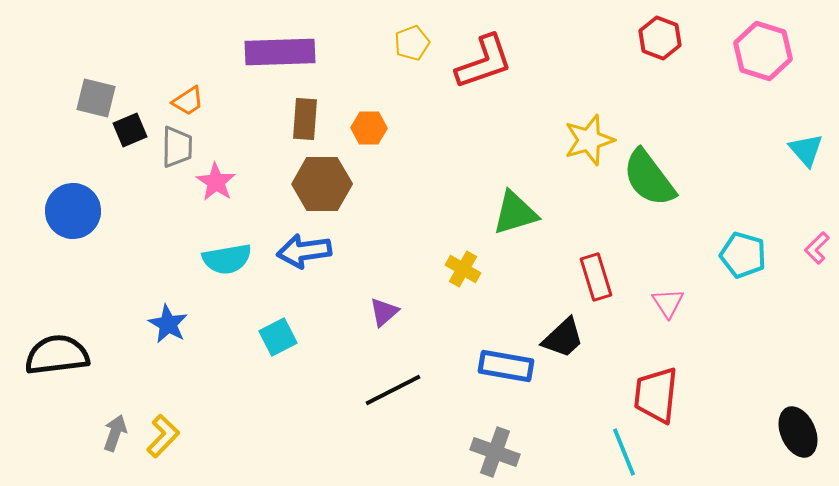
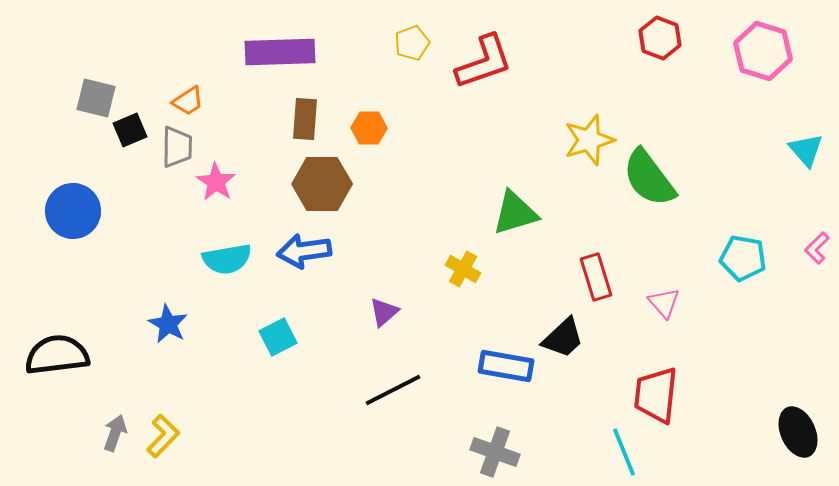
cyan pentagon: moved 3 px down; rotated 6 degrees counterclockwise
pink triangle: moved 4 px left; rotated 8 degrees counterclockwise
